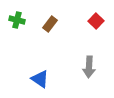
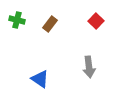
gray arrow: rotated 10 degrees counterclockwise
